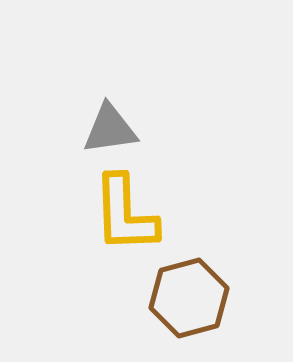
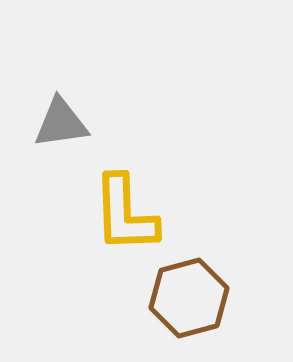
gray triangle: moved 49 px left, 6 px up
